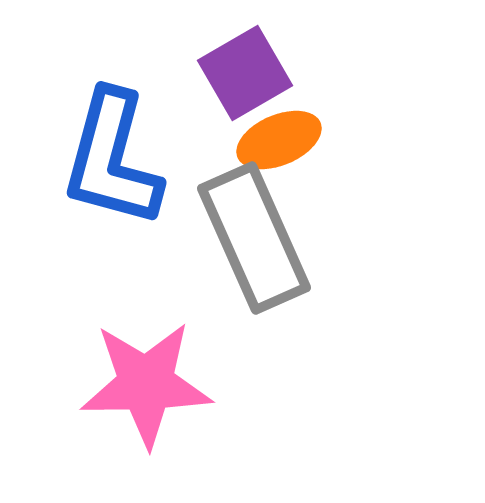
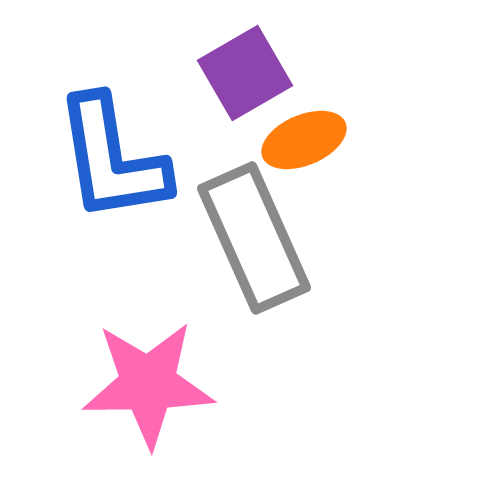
orange ellipse: moved 25 px right
blue L-shape: rotated 24 degrees counterclockwise
pink star: moved 2 px right
